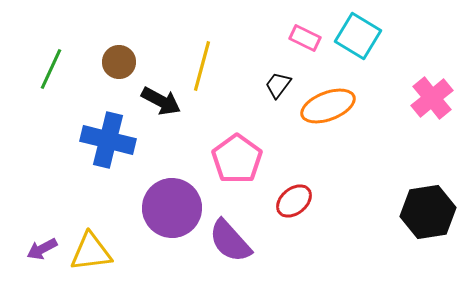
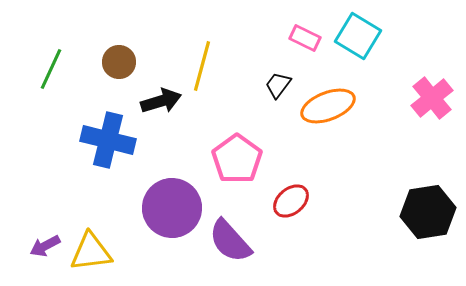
black arrow: rotated 45 degrees counterclockwise
red ellipse: moved 3 px left
purple arrow: moved 3 px right, 3 px up
